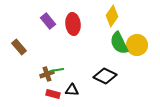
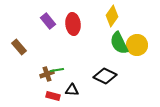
red rectangle: moved 2 px down
